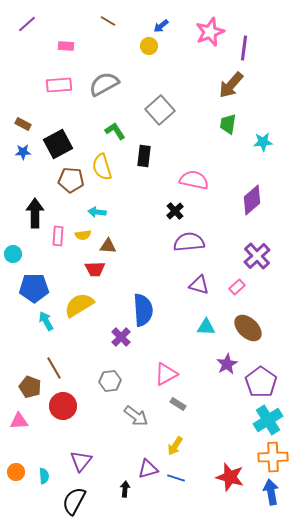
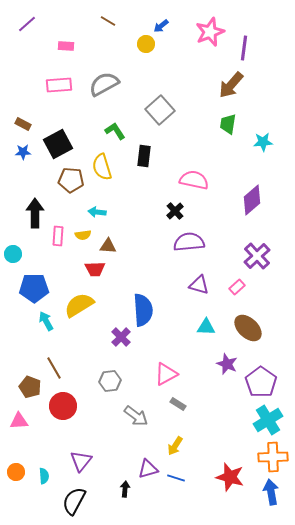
yellow circle at (149, 46): moved 3 px left, 2 px up
purple star at (227, 364): rotated 20 degrees counterclockwise
